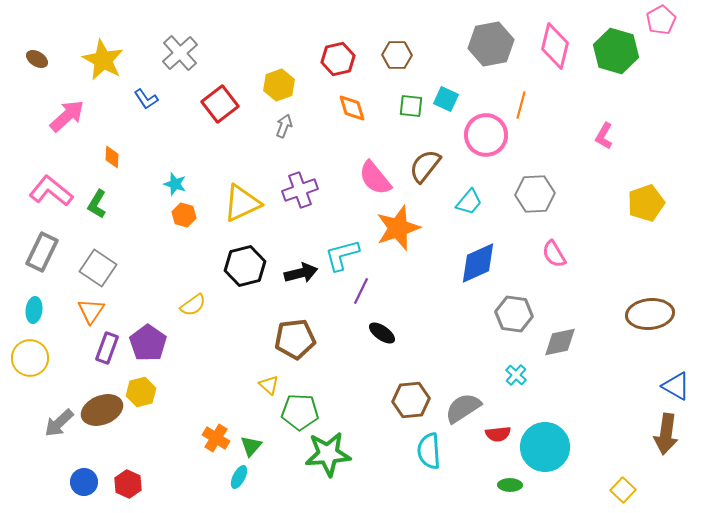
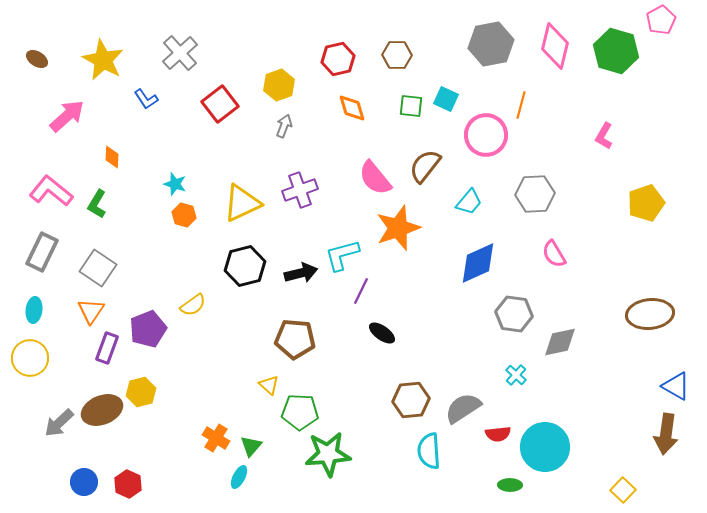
brown pentagon at (295, 339): rotated 12 degrees clockwise
purple pentagon at (148, 343): moved 14 px up; rotated 15 degrees clockwise
